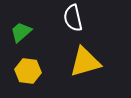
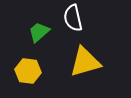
green trapezoid: moved 18 px right
